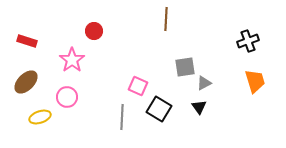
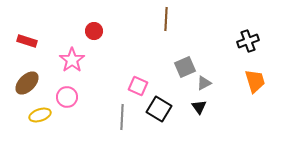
gray square: rotated 15 degrees counterclockwise
brown ellipse: moved 1 px right, 1 px down
yellow ellipse: moved 2 px up
